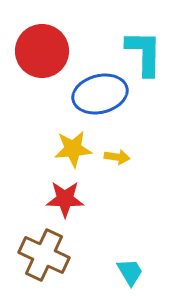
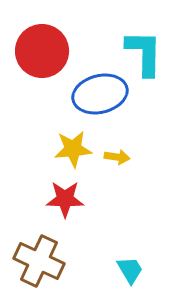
brown cross: moved 5 px left, 6 px down
cyan trapezoid: moved 2 px up
